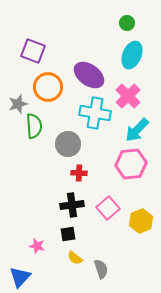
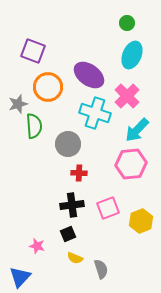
pink cross: moved 1 px left
cyan cross: rotated 8 degrees clockwise
pink square: rotated 20 degrees clockwise
black square: rotated 14 degrees counterclockwise
yellow semicircle: rotated 14 degrees counterclockwise
